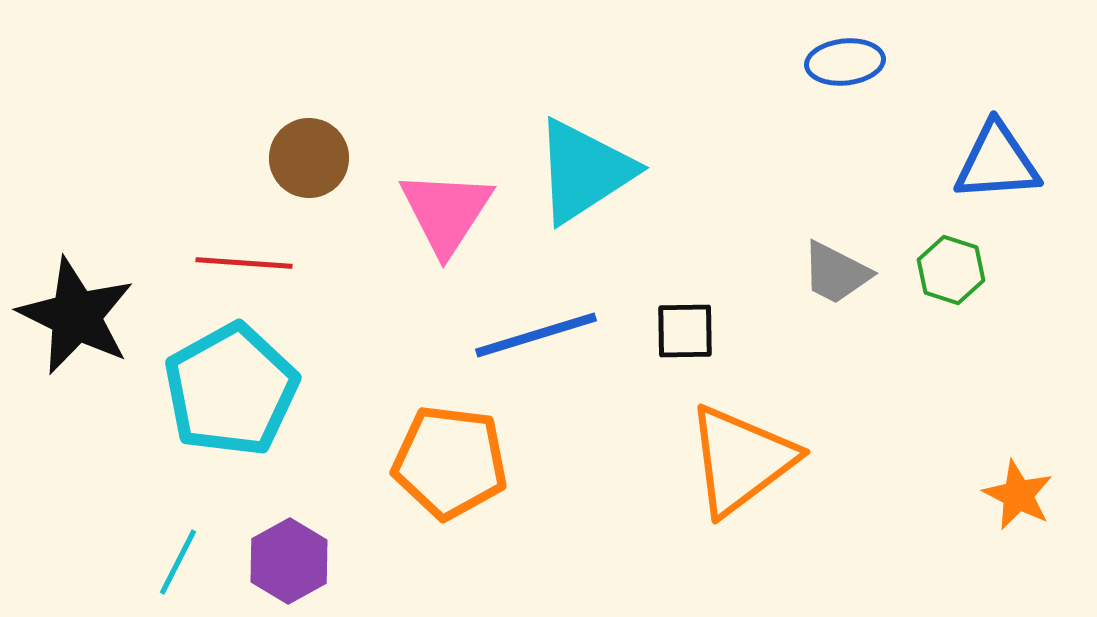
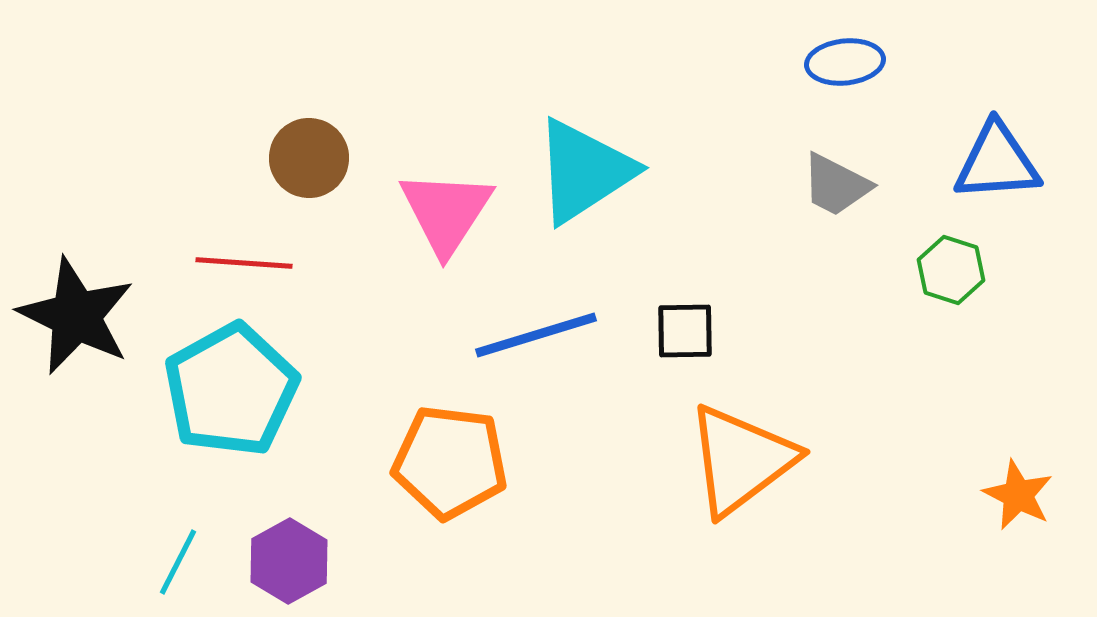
gray trapezoid: moved 88 px up
